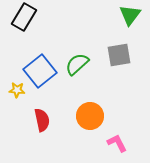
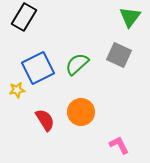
green triangle: moved 2 px down
gray square: rotated 35 degrees clockwise
blue square: moved 2 px left, 3 px up; rotated 12 degrees clockwise
yellow star: rotated 14 degrees counterclockwise
orange circle: moved 9 px left, 4 px up
red semicircle: moved 3 px right; rotated 20 degrees counterclockwise
pink L-shape: moved 2 px right, 2 px down
